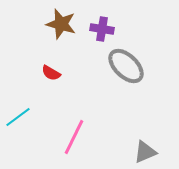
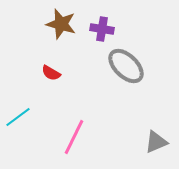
gray triangle: moved 11 px right, 10 px up
